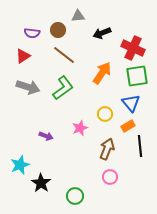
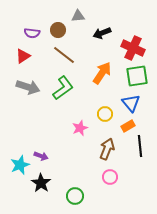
purple arrow: moved 5 px left, 20 px down
